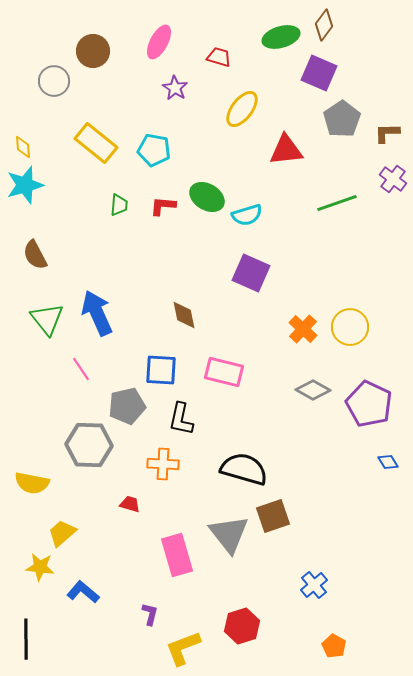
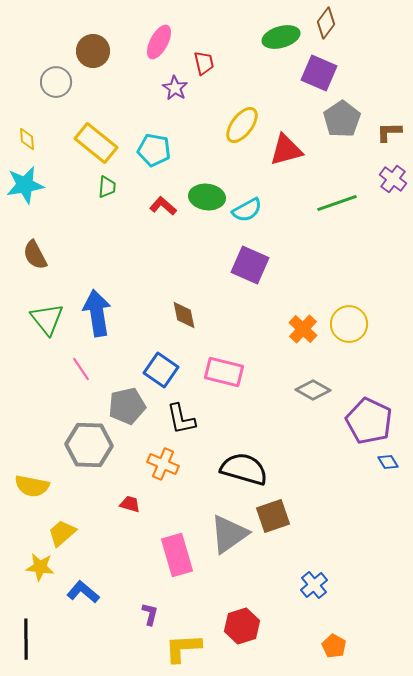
brown diamond at (324, 25): moved 2 px right, 2 px up
red trapezoid at (219, 57): moved 15 px left, 6 px down; rotated 60 degrees clockwise
gray circle at (54, 81): moved 2 px right, 1 px down
yellow ellipse at (242, 109): moved 16 px down
brown L-shape at (387, 133): moved 2 px right, 1 px up
yellow diamond at (23, 147): moved 4 px right, 8 px up
red triangle at (286, 150): rotated 9 degrees counterclockwise
cyan star at (25, 185): rotated 6 degrees clockwise
green ellipse at (207, 197): rotated 24 degrees counterclockwise
green trapezoid at (119, 205): moved 12 px left, 18 px up
red L-shape at (163, 206): rotated 36 degrees clockwise
cyan semicircle at (247, 215): moved 5 px up; rotated 12 degrees counterclockwise
purple square at (251, 273): moved 1 px left, 8 px up
blue arrow at (97, 313): rotated 15 degrees clockwise
yellow circle at (350, 327): moved 1 px left, 3 px up
blue square at (161, 370): rotated 32 degrees clockwise
purple pentagon at (369, 404): moved 17 px down
black L-shape at (181, 419): rotated 24 degrees counterclockwise
orange cross at (163, 464): rotated 20 degrees clockwise
yellow semicircle at (32, 483): moved 3 px down
gray triangle at (229, 534): rotated 33 degrees clockwise
yellow L-shape at (183, 648): rotated 18 degrees clockwise
